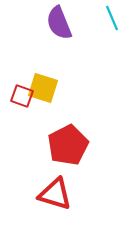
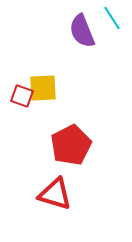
cyan line: rotated 10 degrees counterclockwise
purple semicircle: moved 23 px right, 8 px down
yellow square: rotated 20 degrees counterclockwise
red pentagon: moved 3 px right
